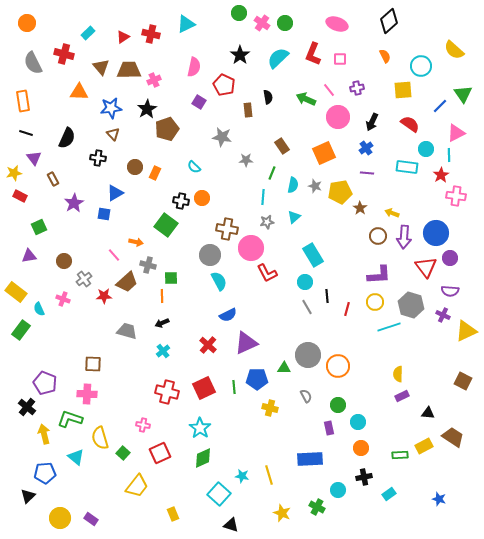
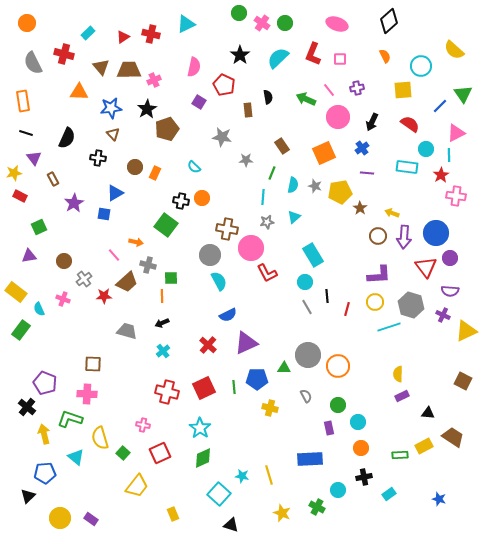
blue cross at (366, 148): moved 4 px left
